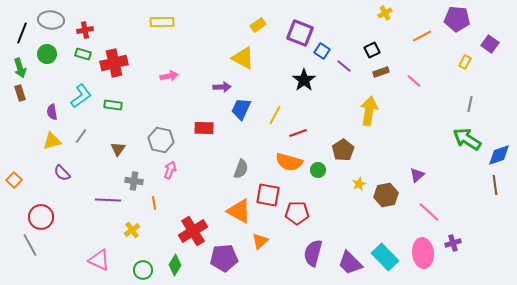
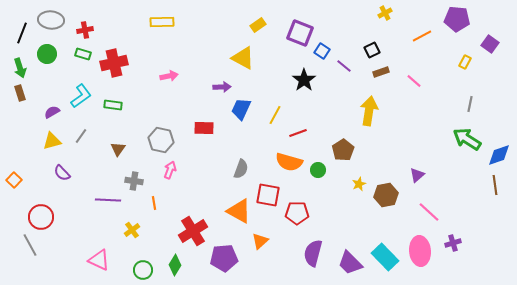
purple semicircle at (52, 112): rotated 70 degrees clockwise
pink ellipse at (423, 253): moved 3 px left, 2 px up
